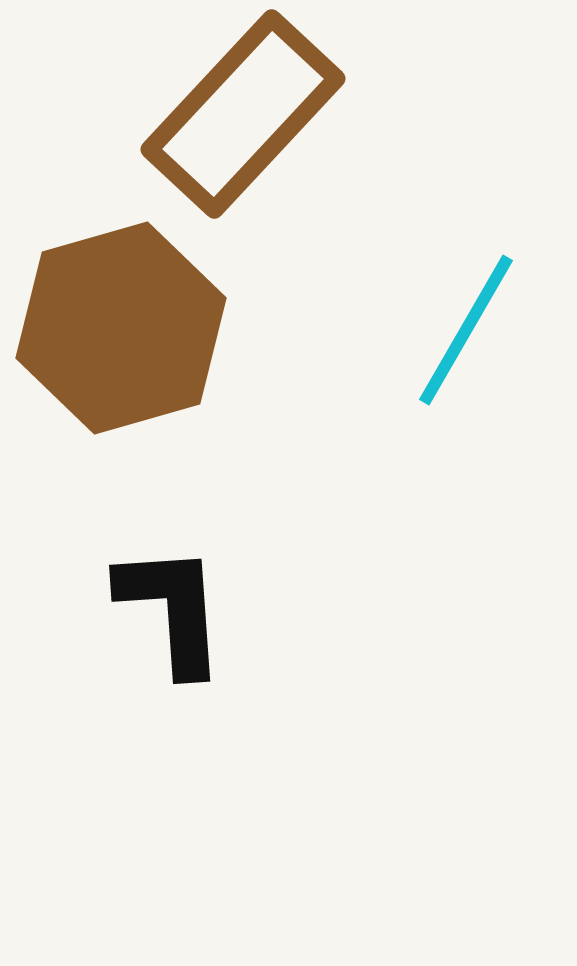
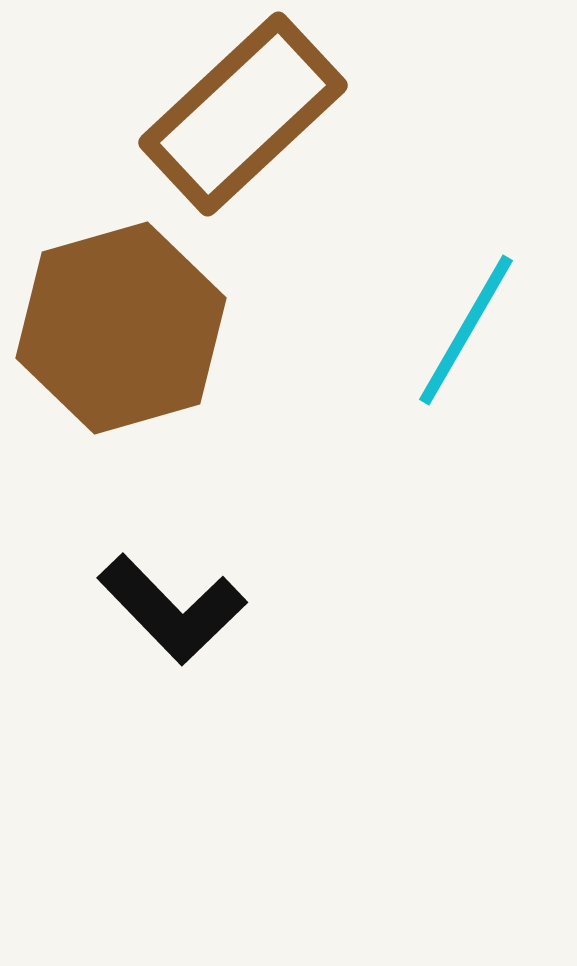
brown rectangle: rotated 4 degrees clockwise
black L-shape: rotated 140 degrees clockwise
